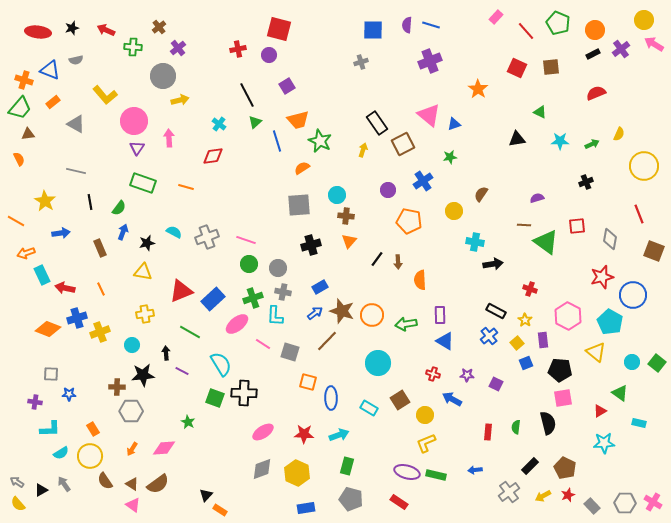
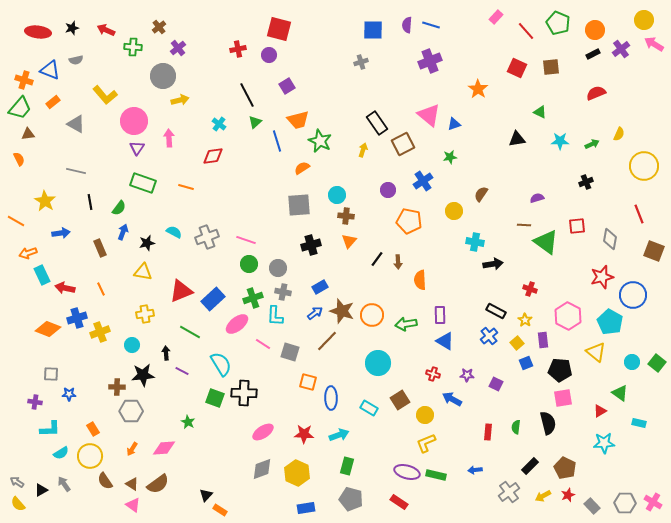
orange arrow at (26, 253): moved 2 px right
